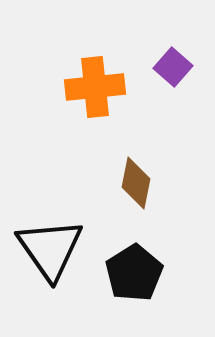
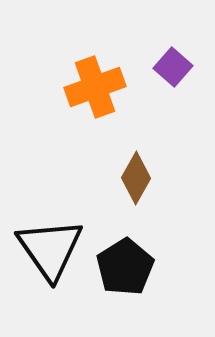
orange cross: rotated 14 degrees counterclockwise
brown diamond: moved 5 px up; rotated 18 degrees clockwise
black pentagon: moved 9 px left, 6 px up
